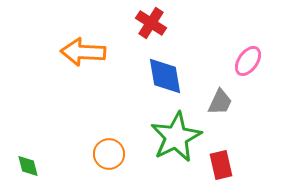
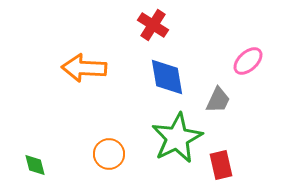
red cross: moved 2 px right, 2 px down
orange arrow: moved 1 px right, 16 px down
pink ellipse: rotated 12 degrees clockwise
blue diamond: moved 2 px right, 1 px down
gray trapezoid: moved 2 px left, 2 px up
green star: moved 1 px right, 1 px down
green diamond: moved 7 px right, 1 px up
